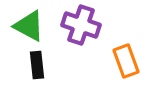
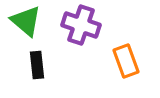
green triangle: moved 3 px left, 5 px up; rotated 12 degrees clockwise
